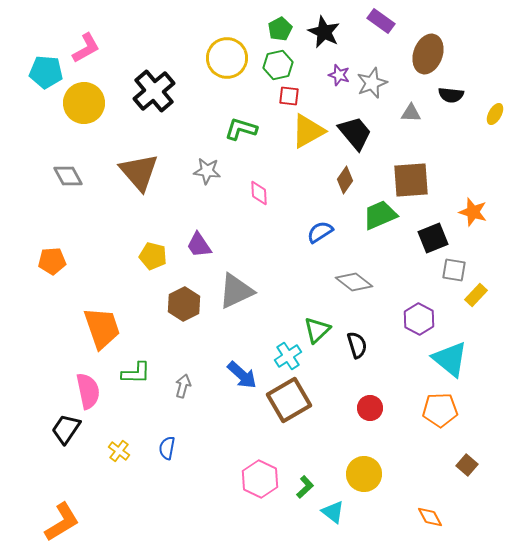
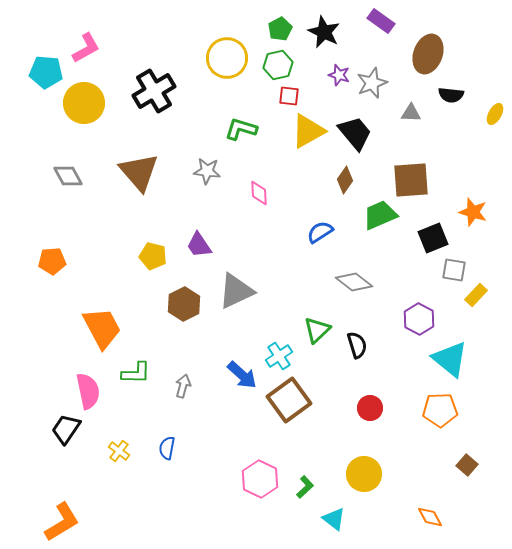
black cross at (154, 91): rotated 9 degrees clockwise
orange trapezoid at (102, 328): rotated 9 degrees counterclockwise
cyan cross at (288, 356): moved 9 px left
brown square at (289, 400): rotated 6 degrees counterclockwise
cyan triangle at (333, 512): moved 1 px right, 7 px down
